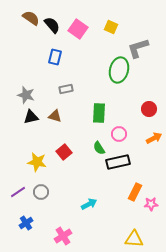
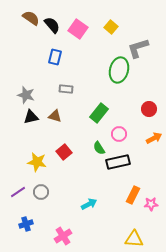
yellow square: rotated 16 degrees clockwise
gray rectangle: rotated 16 degrees clockwise
green rectangle: rotated 36 degrees clockwise
orange rectangle: moved 2 px left, 3 px down
blue cross: moved 1 px down; rotated 16 degrees clockwise
